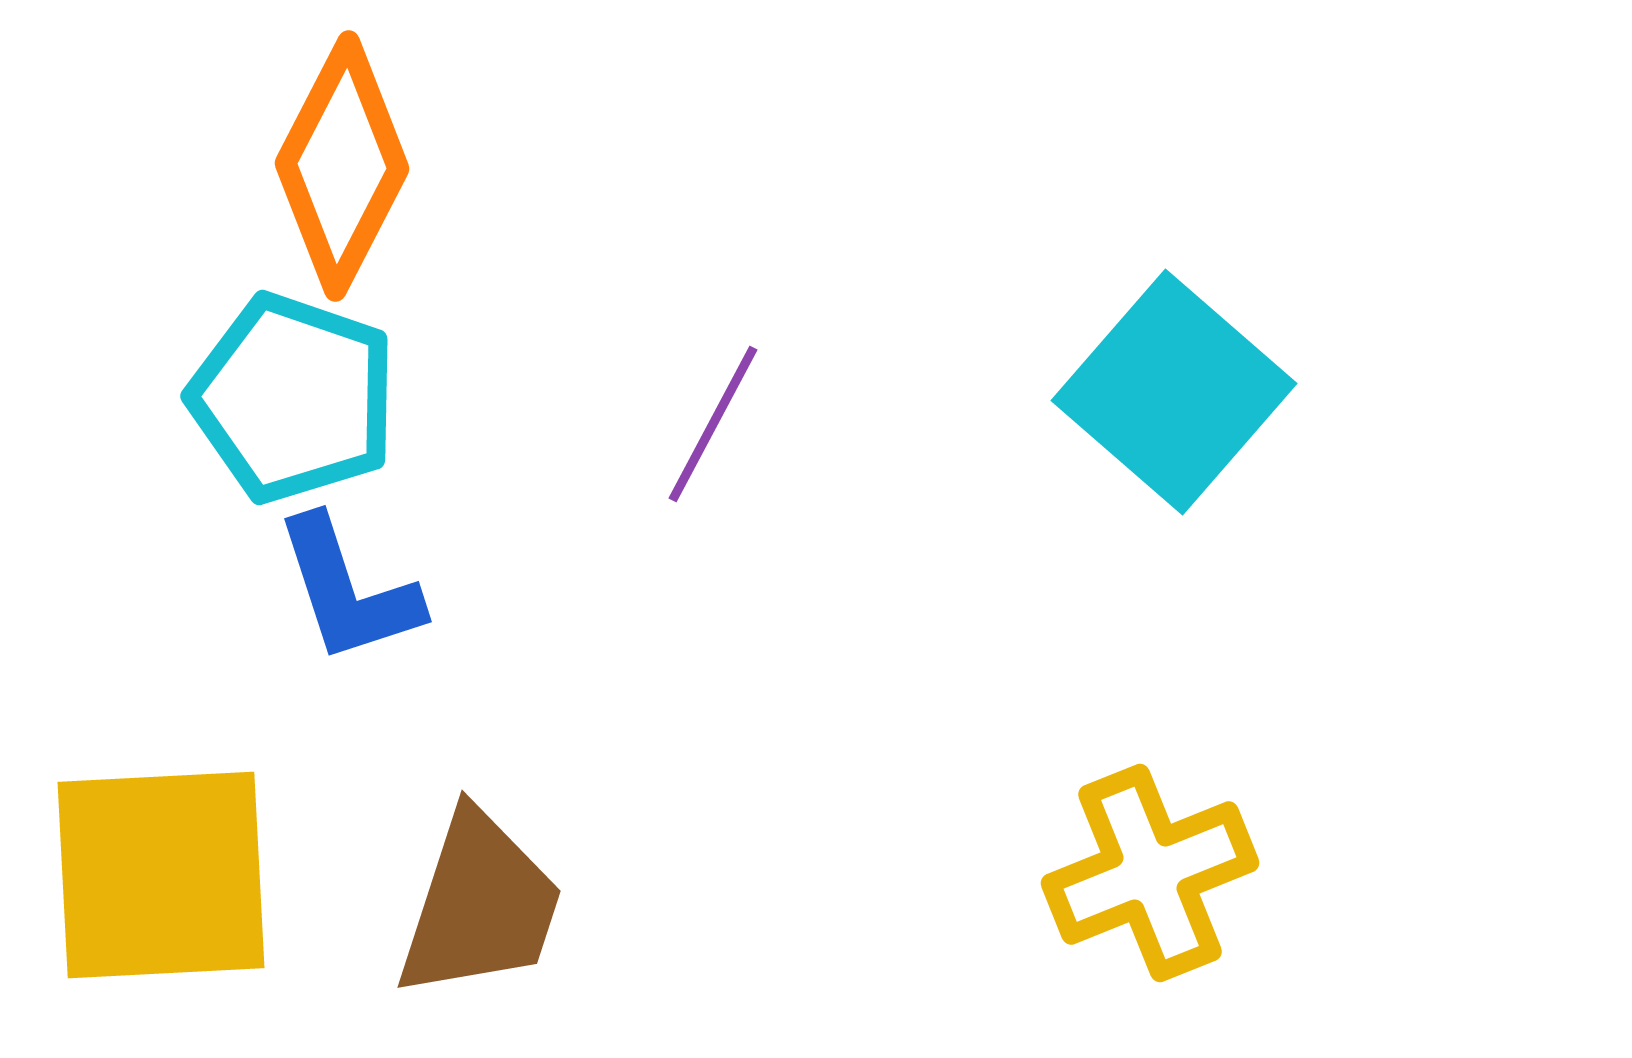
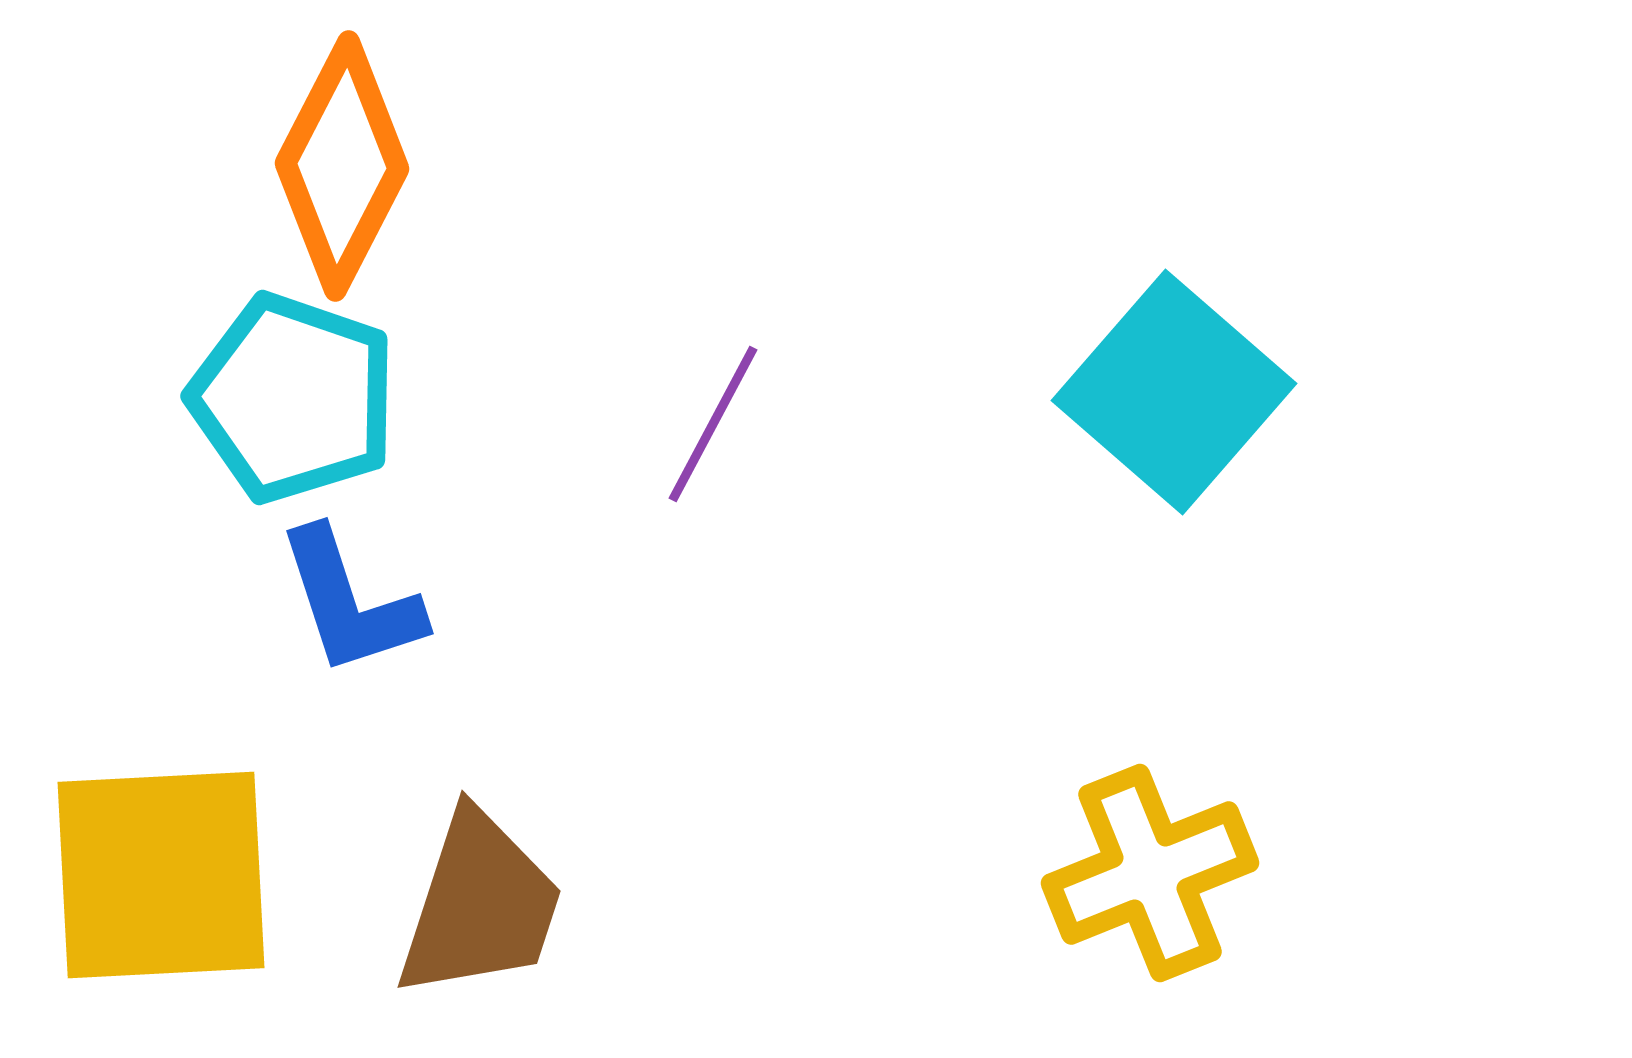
blue L-shape: moved 2 px right, 12 px down
